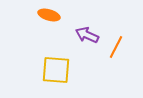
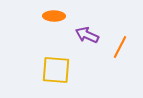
orange ellipse: moved 5 px right, 1 px down; rotated 15 degrees counterclockwise
orange line: moved 4 px right
